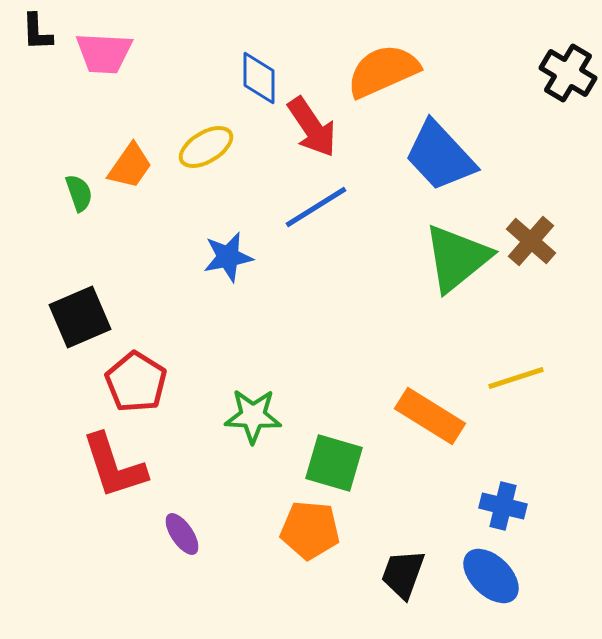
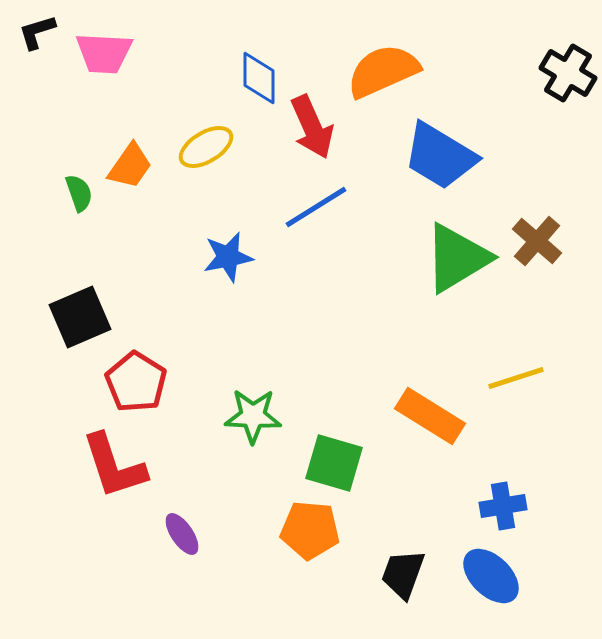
black L-shape: rotated 75 degrees clockwise
red arrow: rotated 10 degrees clockwise
blue trapezoid: rotated 16 degrees counterclockwise
brown cross: moved 6 px right
green triangle: rotated 8 degrees clockwise
blue cross: rotated 24 degrees counterclockwise
